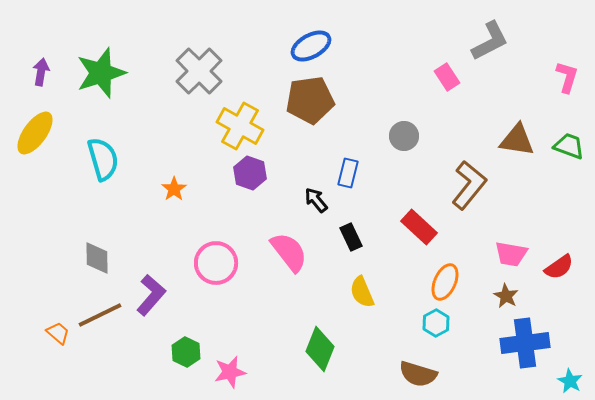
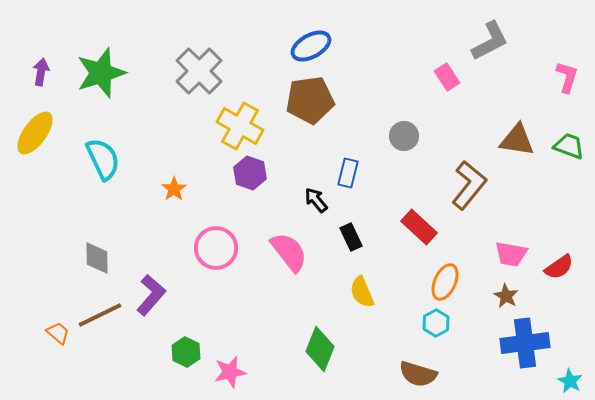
cyan semicircle: rotated 9 degrees counterclockwise
pink circle: moved 15 px up
